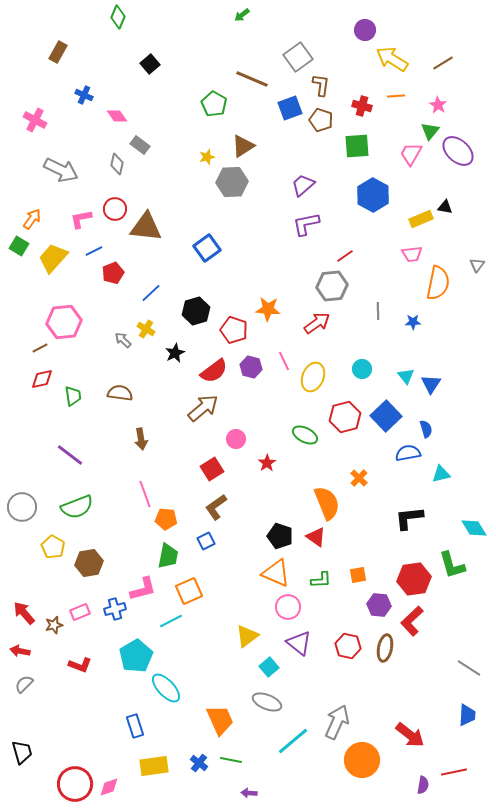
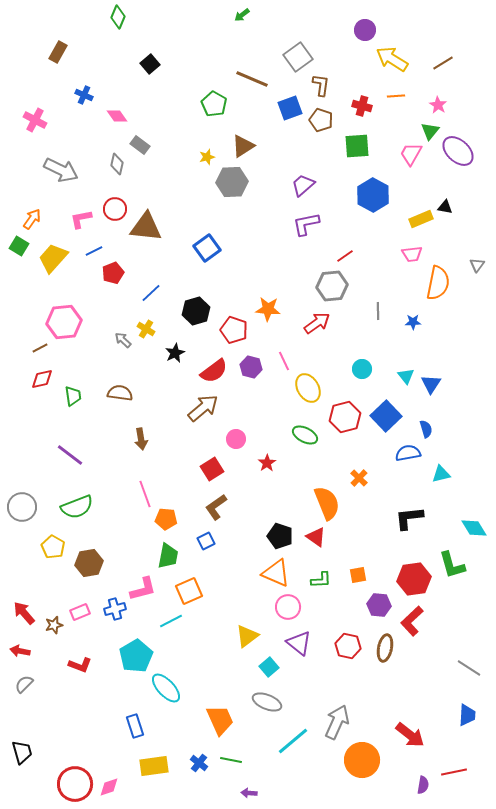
yellow ellipse at (313, 377): moved 5 px left, 11 px down; rotated 52 degrees counterclockwise
